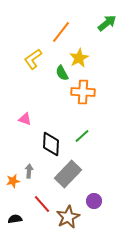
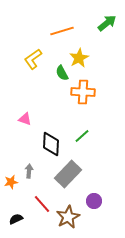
orange line: moved 1 px right, 1 px up; rotated 35 degrees clockwise
orange star: moved 2 px left, 1 px down
black semicircle: moved 1 px right; rotated 16 degrees counterclockwise
